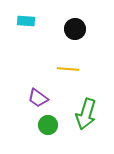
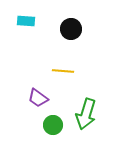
black circle: moved 4 px left
yellow line: moved 5 px left, 2 px down
green circle: moved 5 px right
